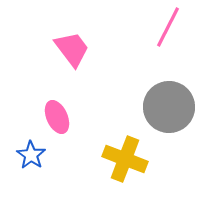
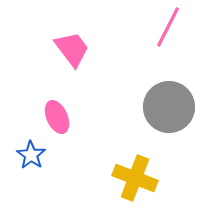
yellow cross: moved 10 px right, 19 px down
